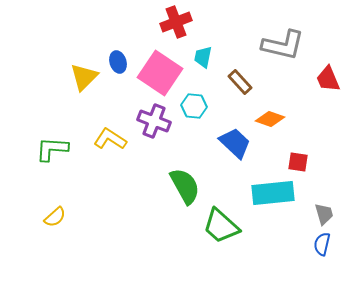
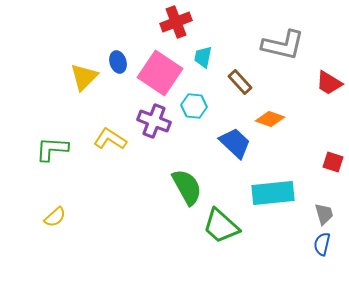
red trapezoid: moved 1 px right, 4 px down; rotated 36 degrees counterclockwise
red square: moved 35 px right; rotated 10 degrees clockwise
green semicircle: moved 2 px right, 1 px down
